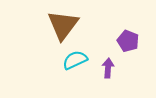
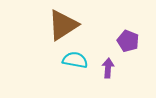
brown triangle: rotated 20 degrees clockwise
cyan semicircle: rotated 35 degrees clockwise
